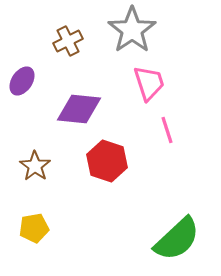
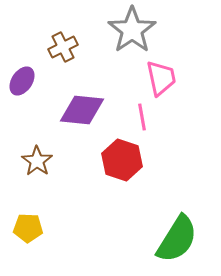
brown cross: moved 5 px left, 6 px down
pink trapezoid: moved 12 px right, 5 px up; rotated 6 degrees clockwise
purple diamond: moved 3 px right, 1 px down
pink line: moved 25 px left, 13 px up; rotated 8 degrees clockwise
red hexagon: moved 15 px right, 1 px up
brown star: moved 2 px right, 5 px up
yellow pentagon: moved 6 px left; rotated 12 degrees clockwise
green semicircle: rotated 15 degrees counterclockwise
